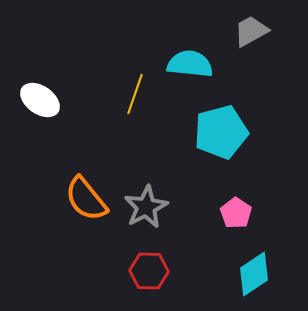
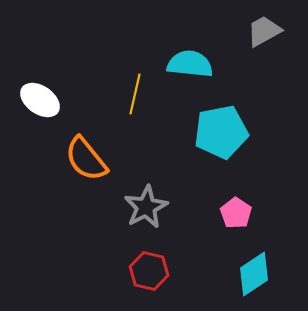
gray trapezoid: moved 13 px right
yellow line: rotated 6 degrees counterclockwise
cyan pentagon: rotated 4 degrees clockwise
orange semicircle: moved 40 px up
red hexagon: rotated 12 degrees clockwise
